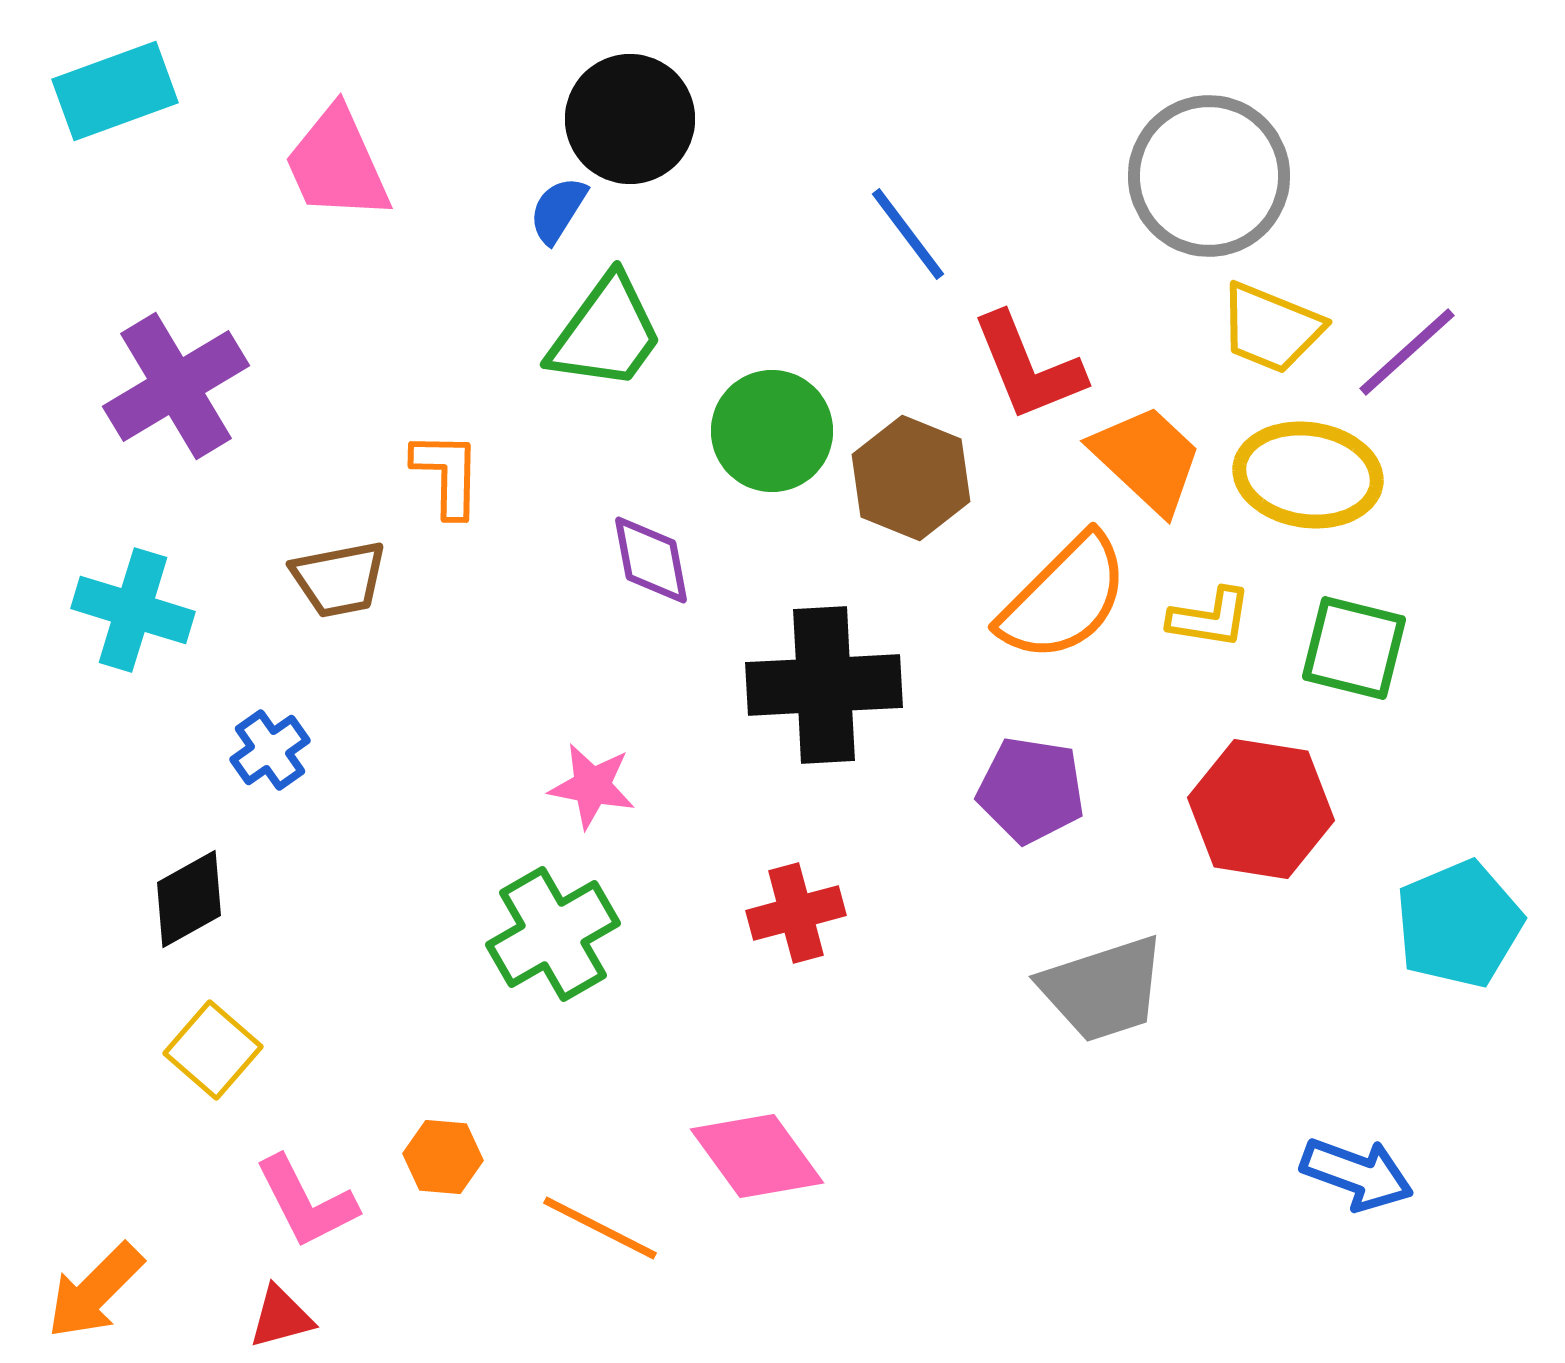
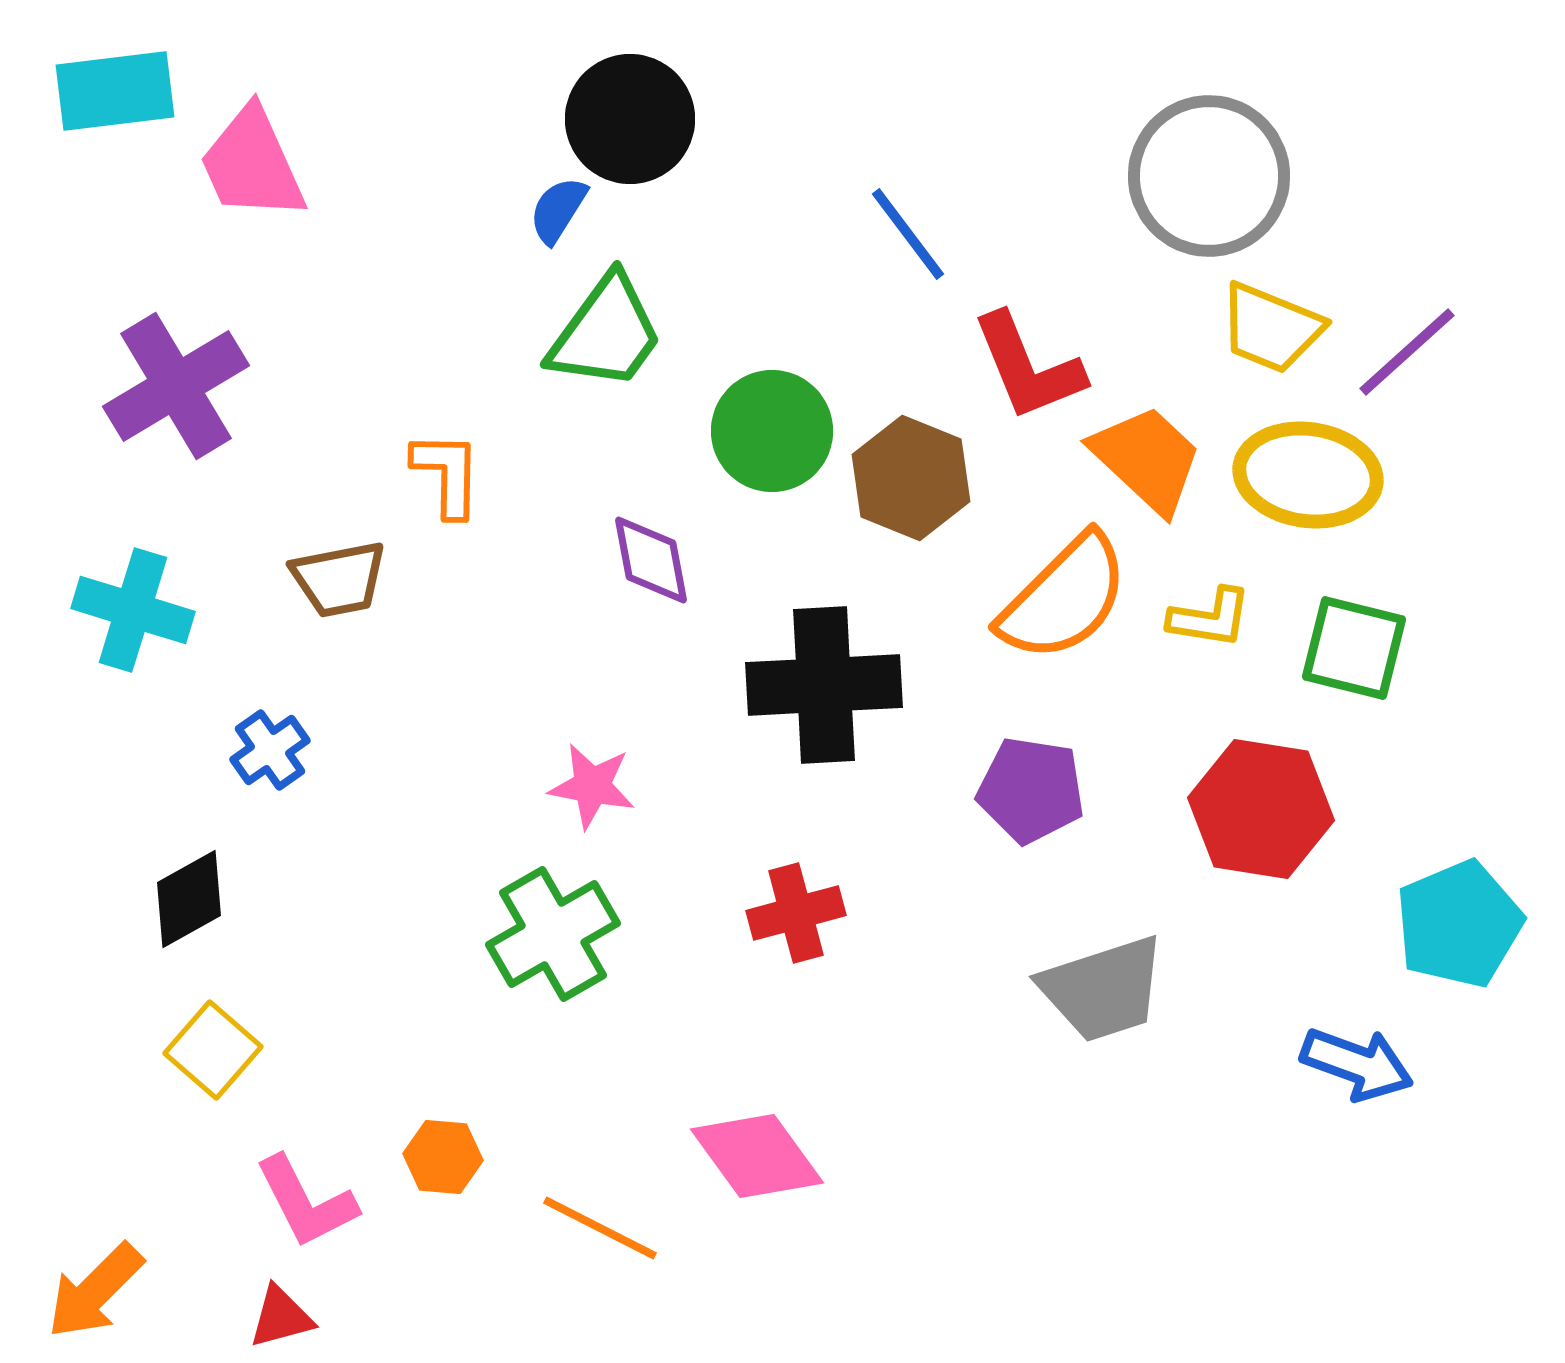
cyan rectangle: rotated 13 degrees clockwise
pink trapezoid: moved 85 px left
blue arrow: moved 110 px up
